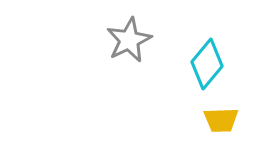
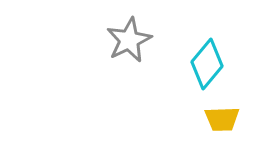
yellow trapezoid: moved 1 px right, 1 px up
